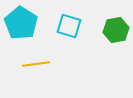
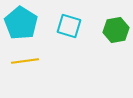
yellow line: moved 11 px left, 3 px up
